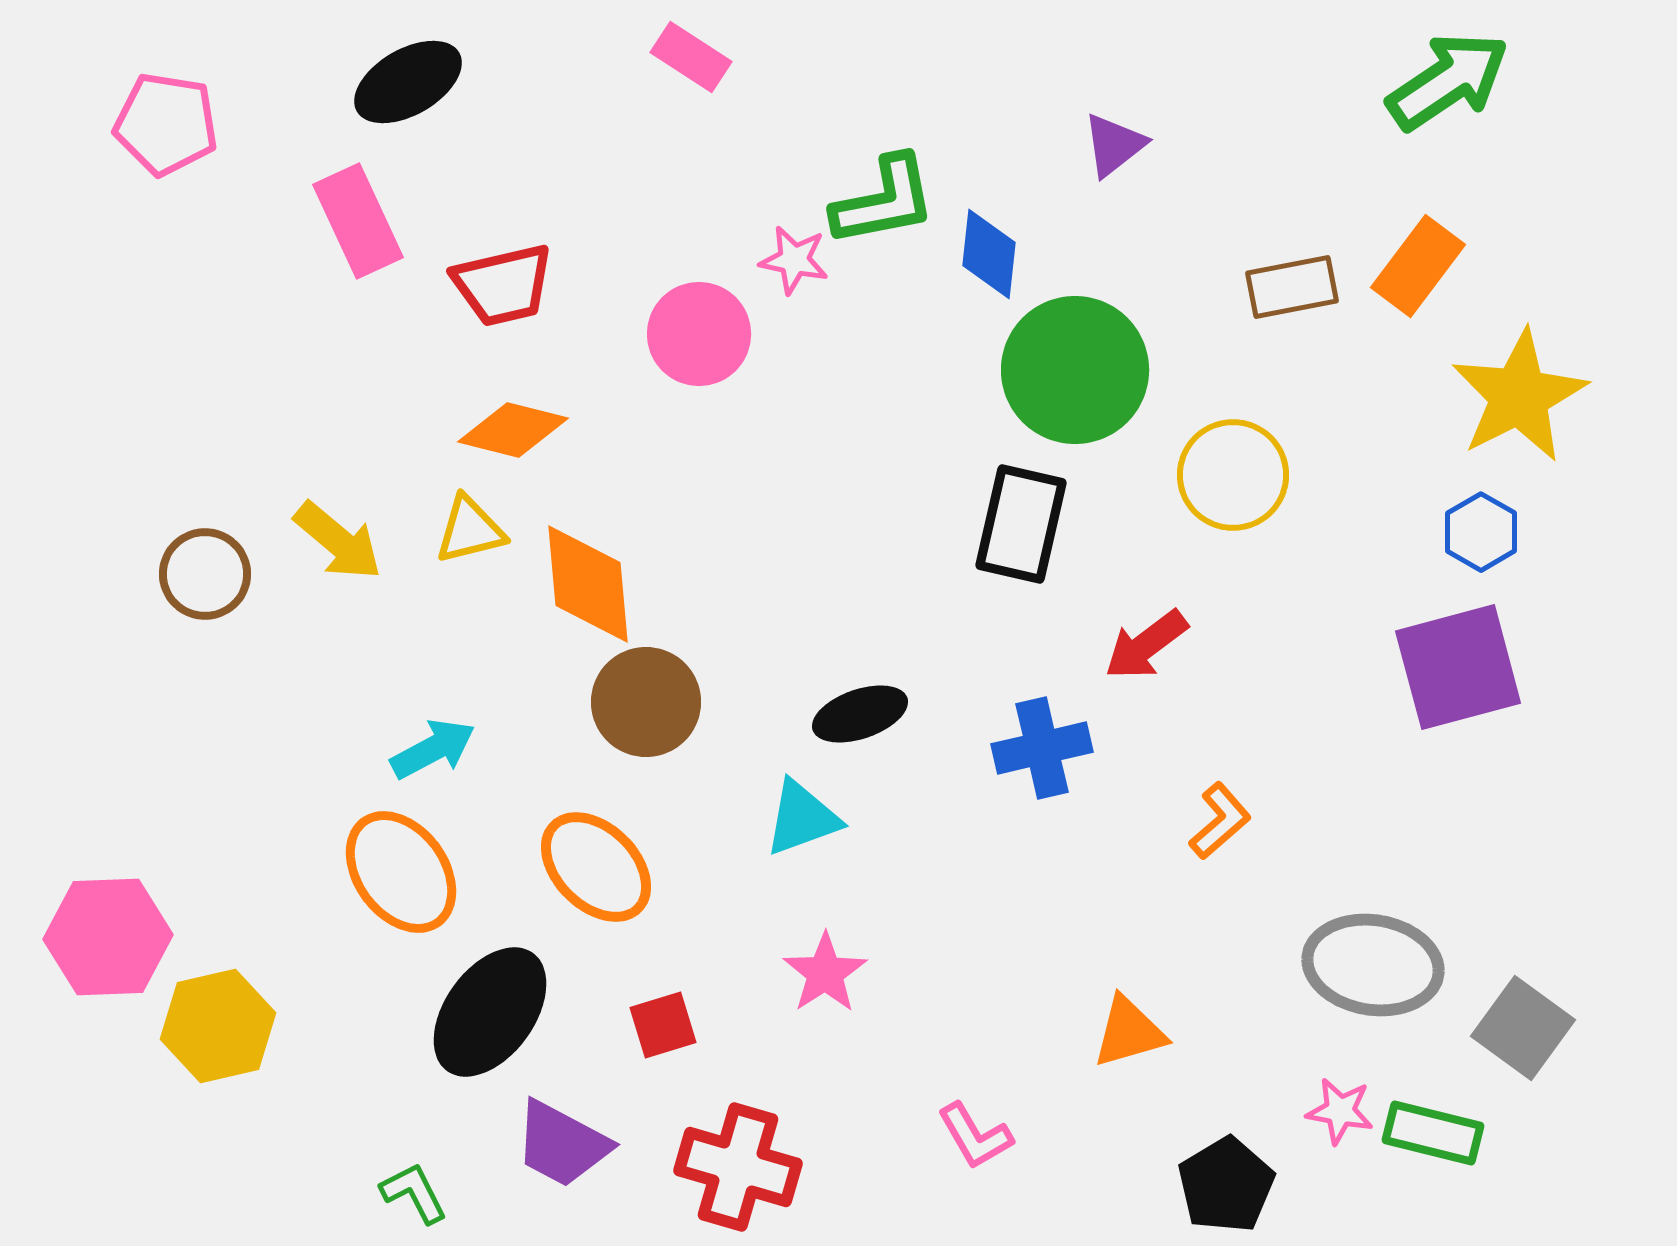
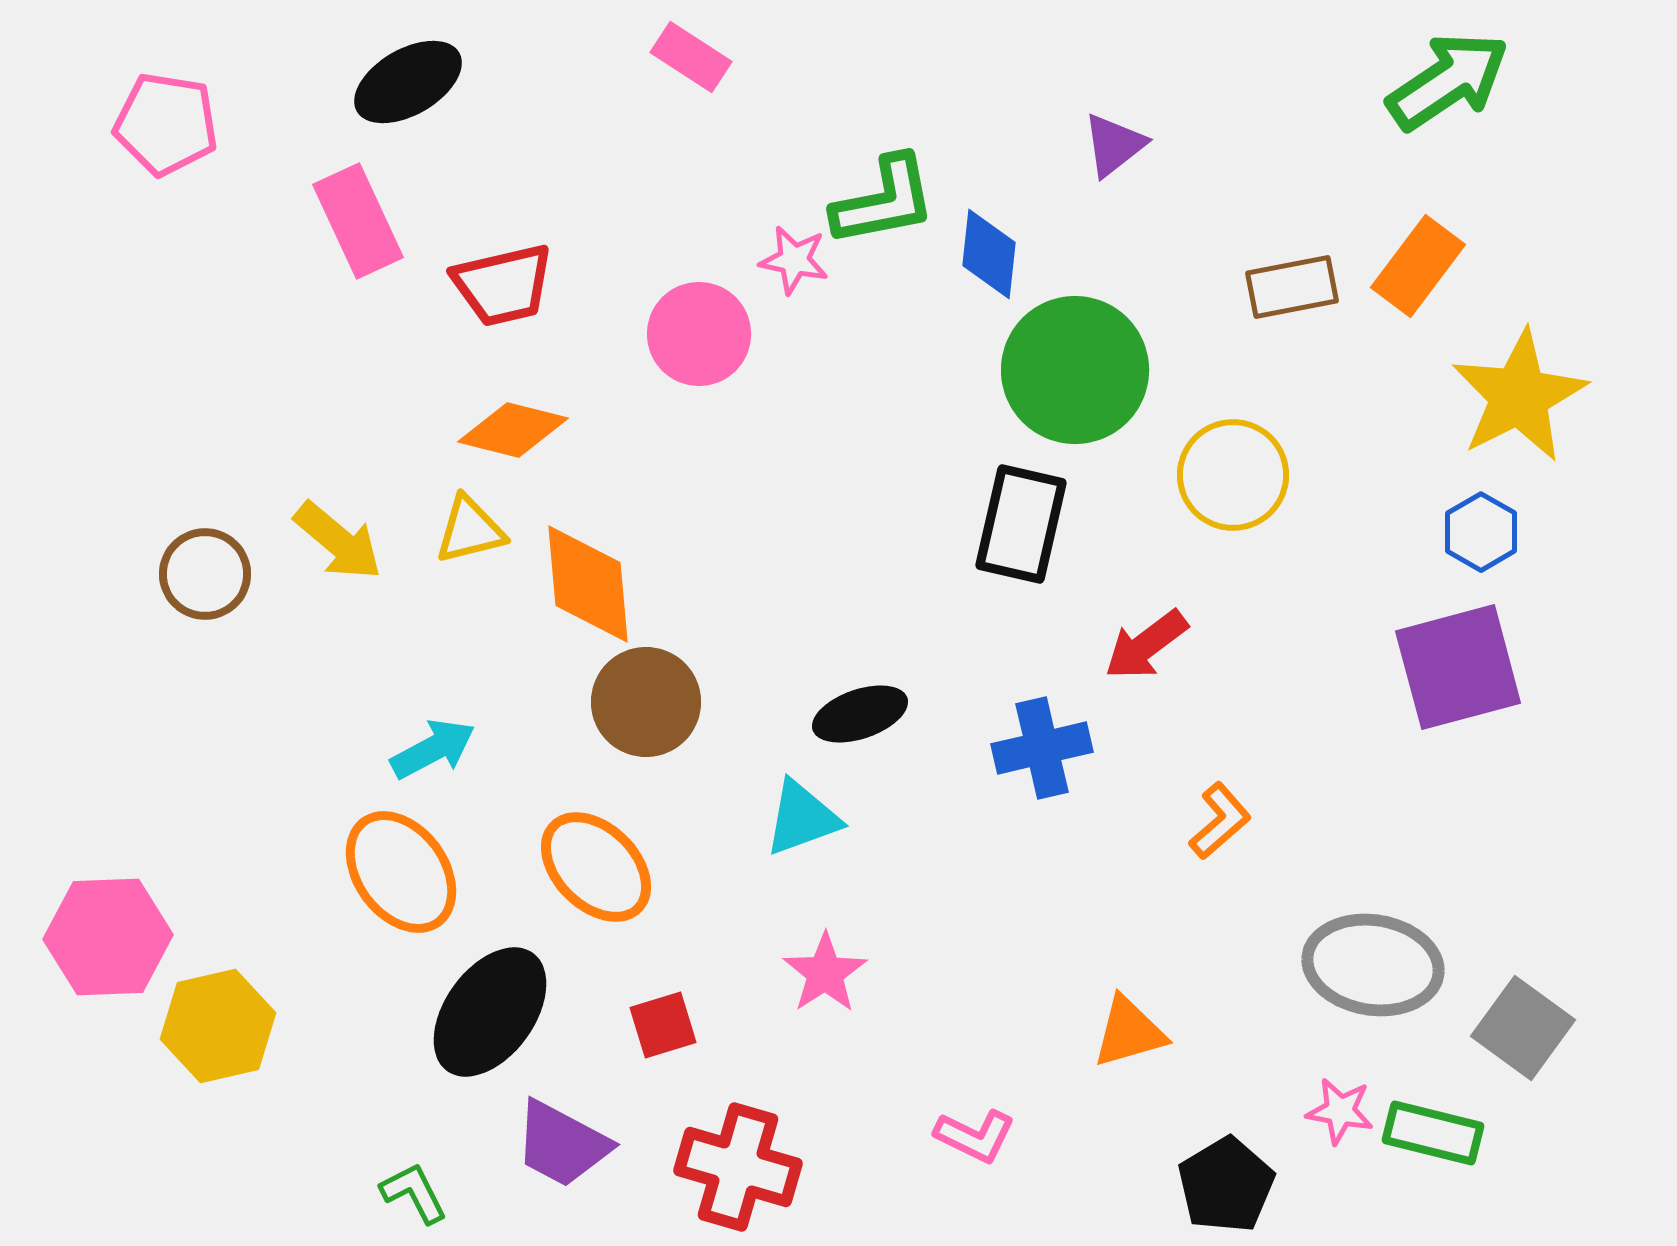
pink L-shape at (975, 1136): rotated 34 degrees counterclockwise
